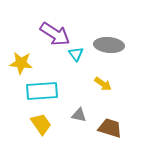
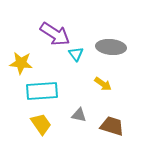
gray ellipse: moved 2 px right, 2 px down
brown trapezoid: moved 2 px right, 2 px up
